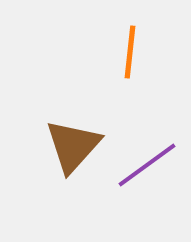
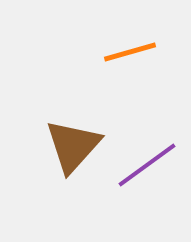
orange line: rotated 68 degrees clockwise
